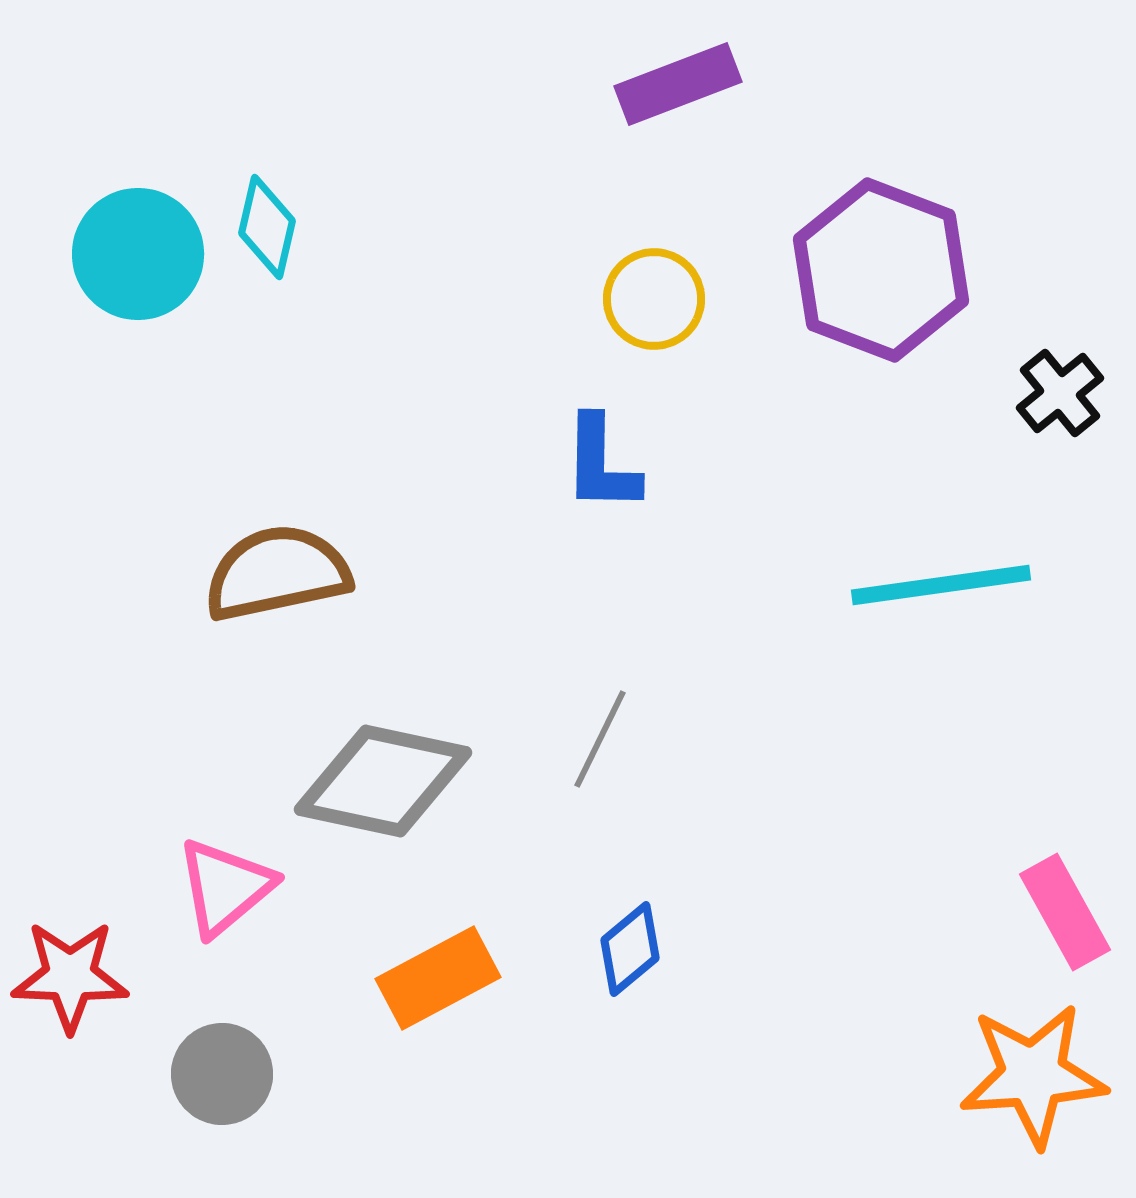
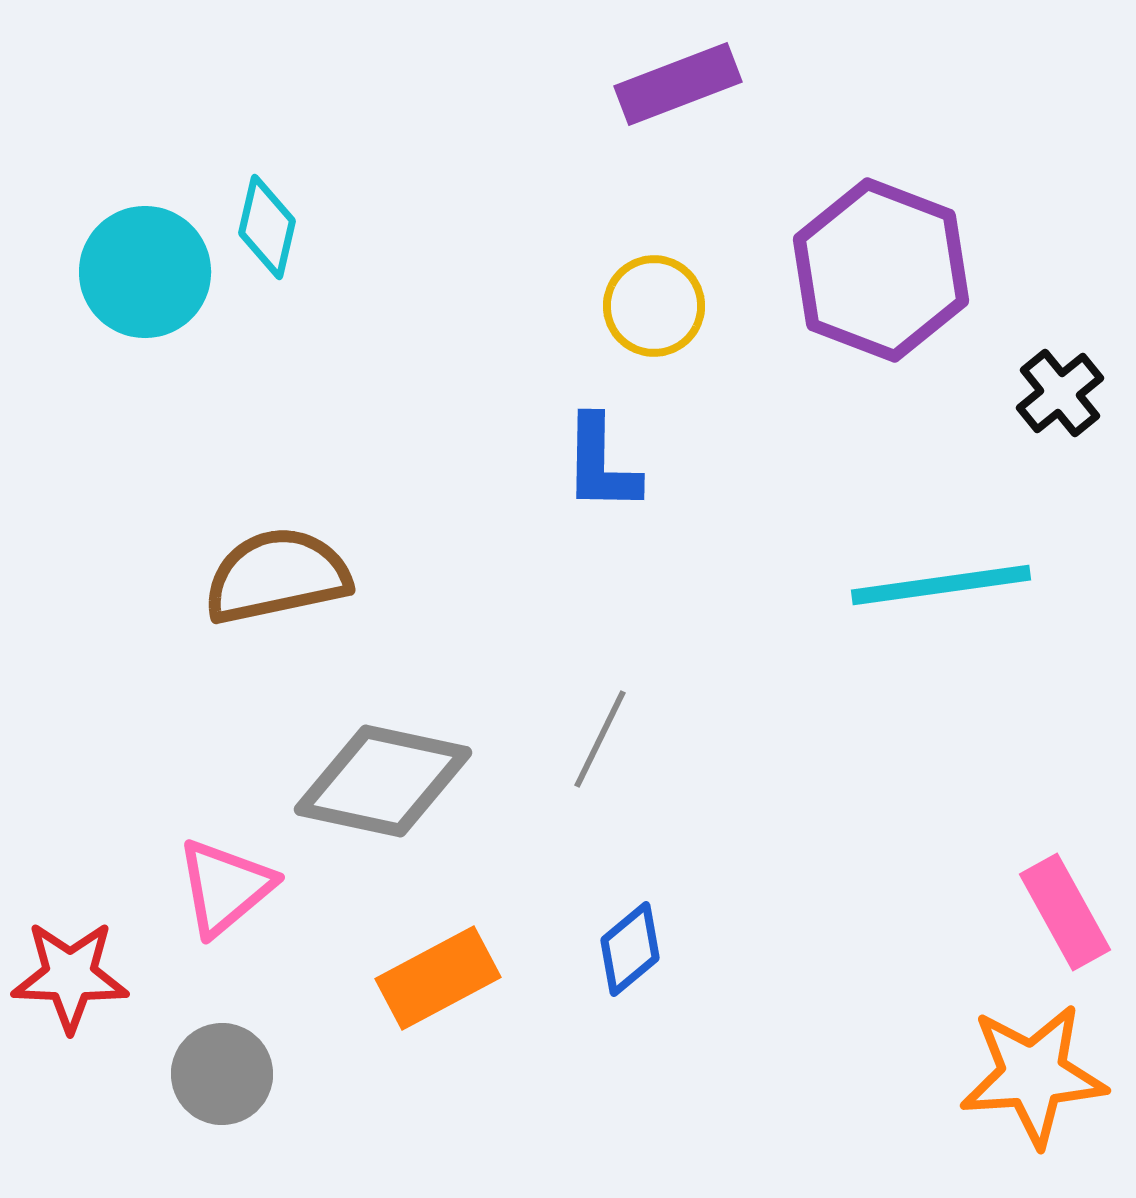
cyan circle: moved 7 px right, 18 px down
yellow circle: moved 7 px down
brown semicircle: moved 3 px down
